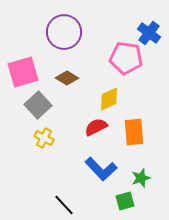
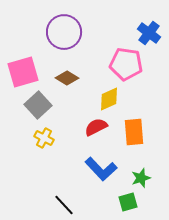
pink pentagon: moved 6 px down
green square: moved 3 px right, 1 px down
